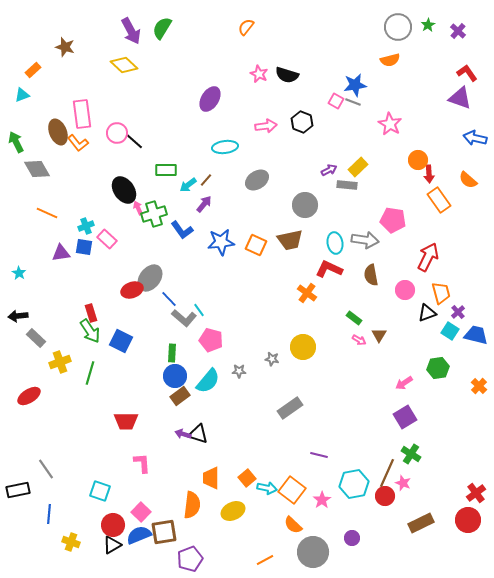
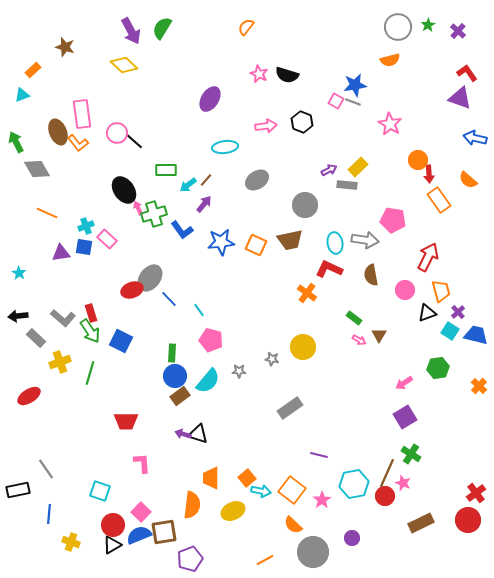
orange trapezoid at (441, 293): moved 2 px up
gray L-shape at (184, 318): moved 121 px left
cyan arrow at (267, 488): moved 6 px left, 3 px down
